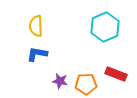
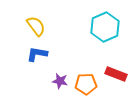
yellow semicircle: rotated 145 degrees clockwise
